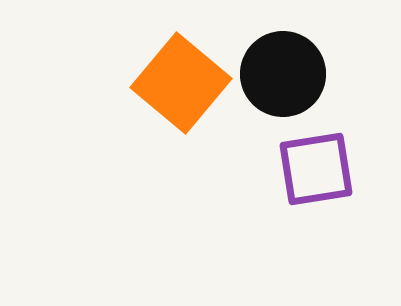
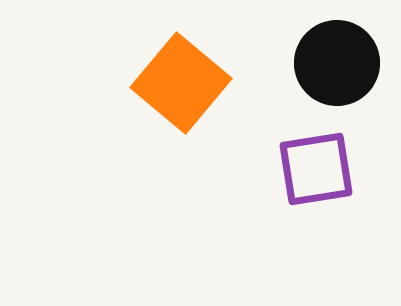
black circle: moved 54 px right, 11 px up
